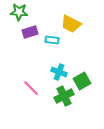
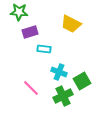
cyan rectangle: moved 8 px left, 9 px down
green cross: moved 1 px left
